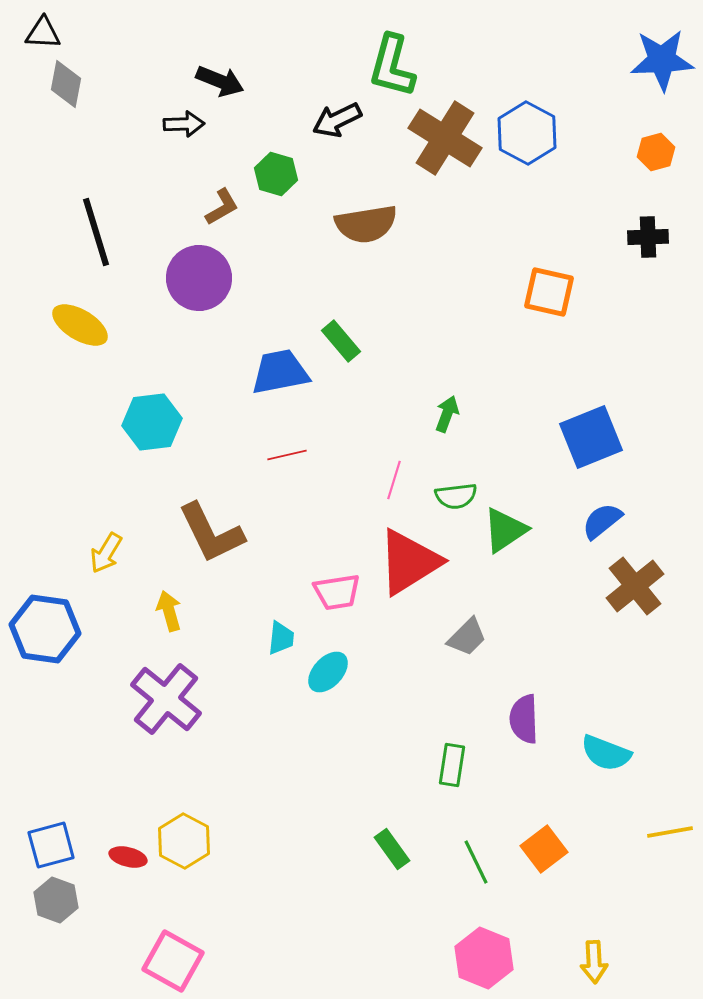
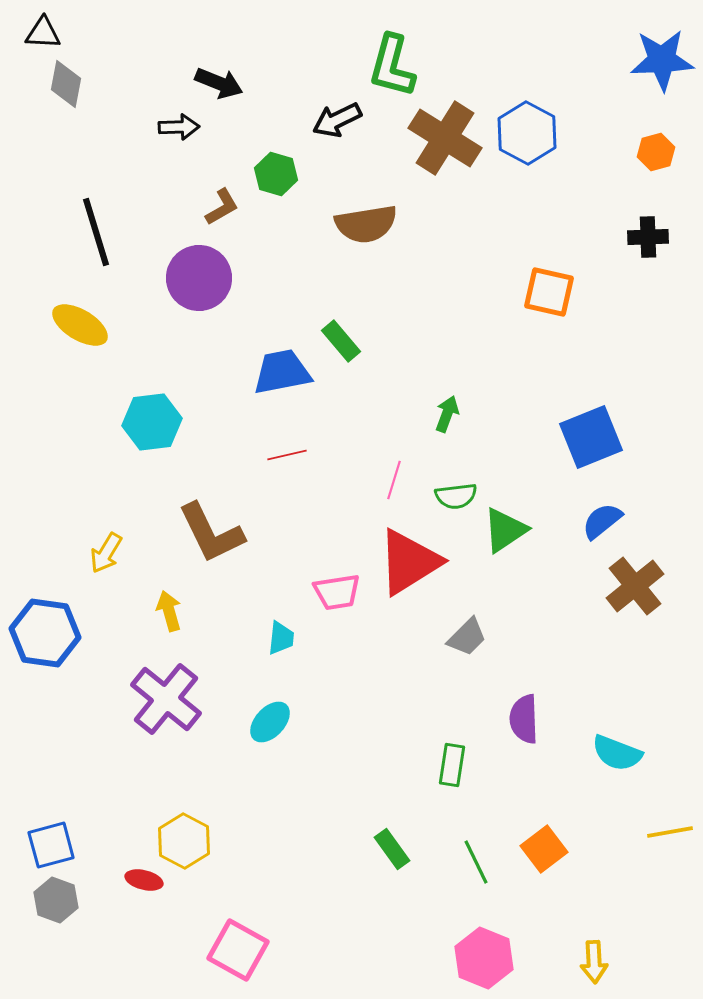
black arrow at (220, 81): moved 1 px left, 2 px down
black arrow at (184, 124): moved 5 px left, 3 px down
blue trapezoid at (280, 372): moved 2 px right
blue hexagon at (45, 629): moved 4 px down
cyan ellipse at (328, 672): moved 58 px left, 50 px down
cyan semicircle at (606, 753): moved 11 px right
red ellipse at (128, 857): moved 16 px right, 23 px down
pink square at (173, 961): moved 65 px right, 11 px up
